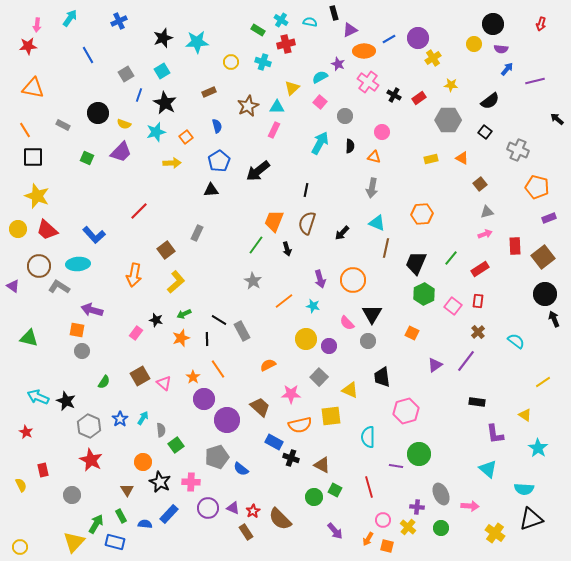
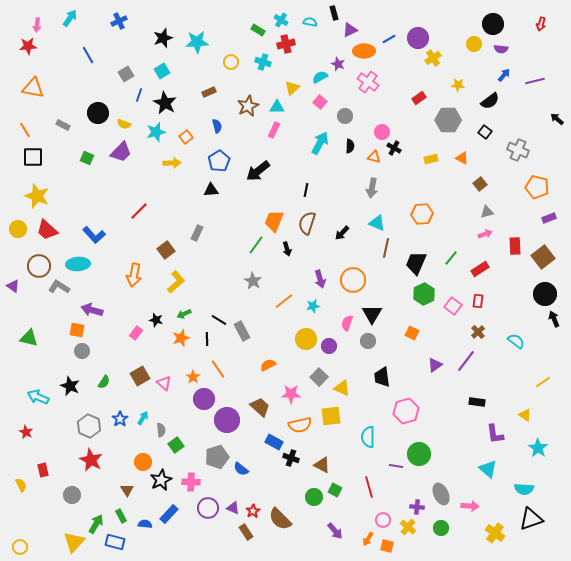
blue arrow at (507, 69): moved 3 px left, 6 px down
yellow star at (451, 85): moved 7 px right
black cross at (394, 95): moved 53 px down
cyan star at (313, 306): rotated 24 degrees counterclockwise
pink semicircle at (347, 323): rotated 63 degrees clockwise
yellow triangle at (350, 390): moved 8 px left, 2 px up
black star at (66, 401): moved 4 px right, 15 px up
black star at (160, 482): moved 1 px right, 2 px up; rotated 20 degrees clockwise
